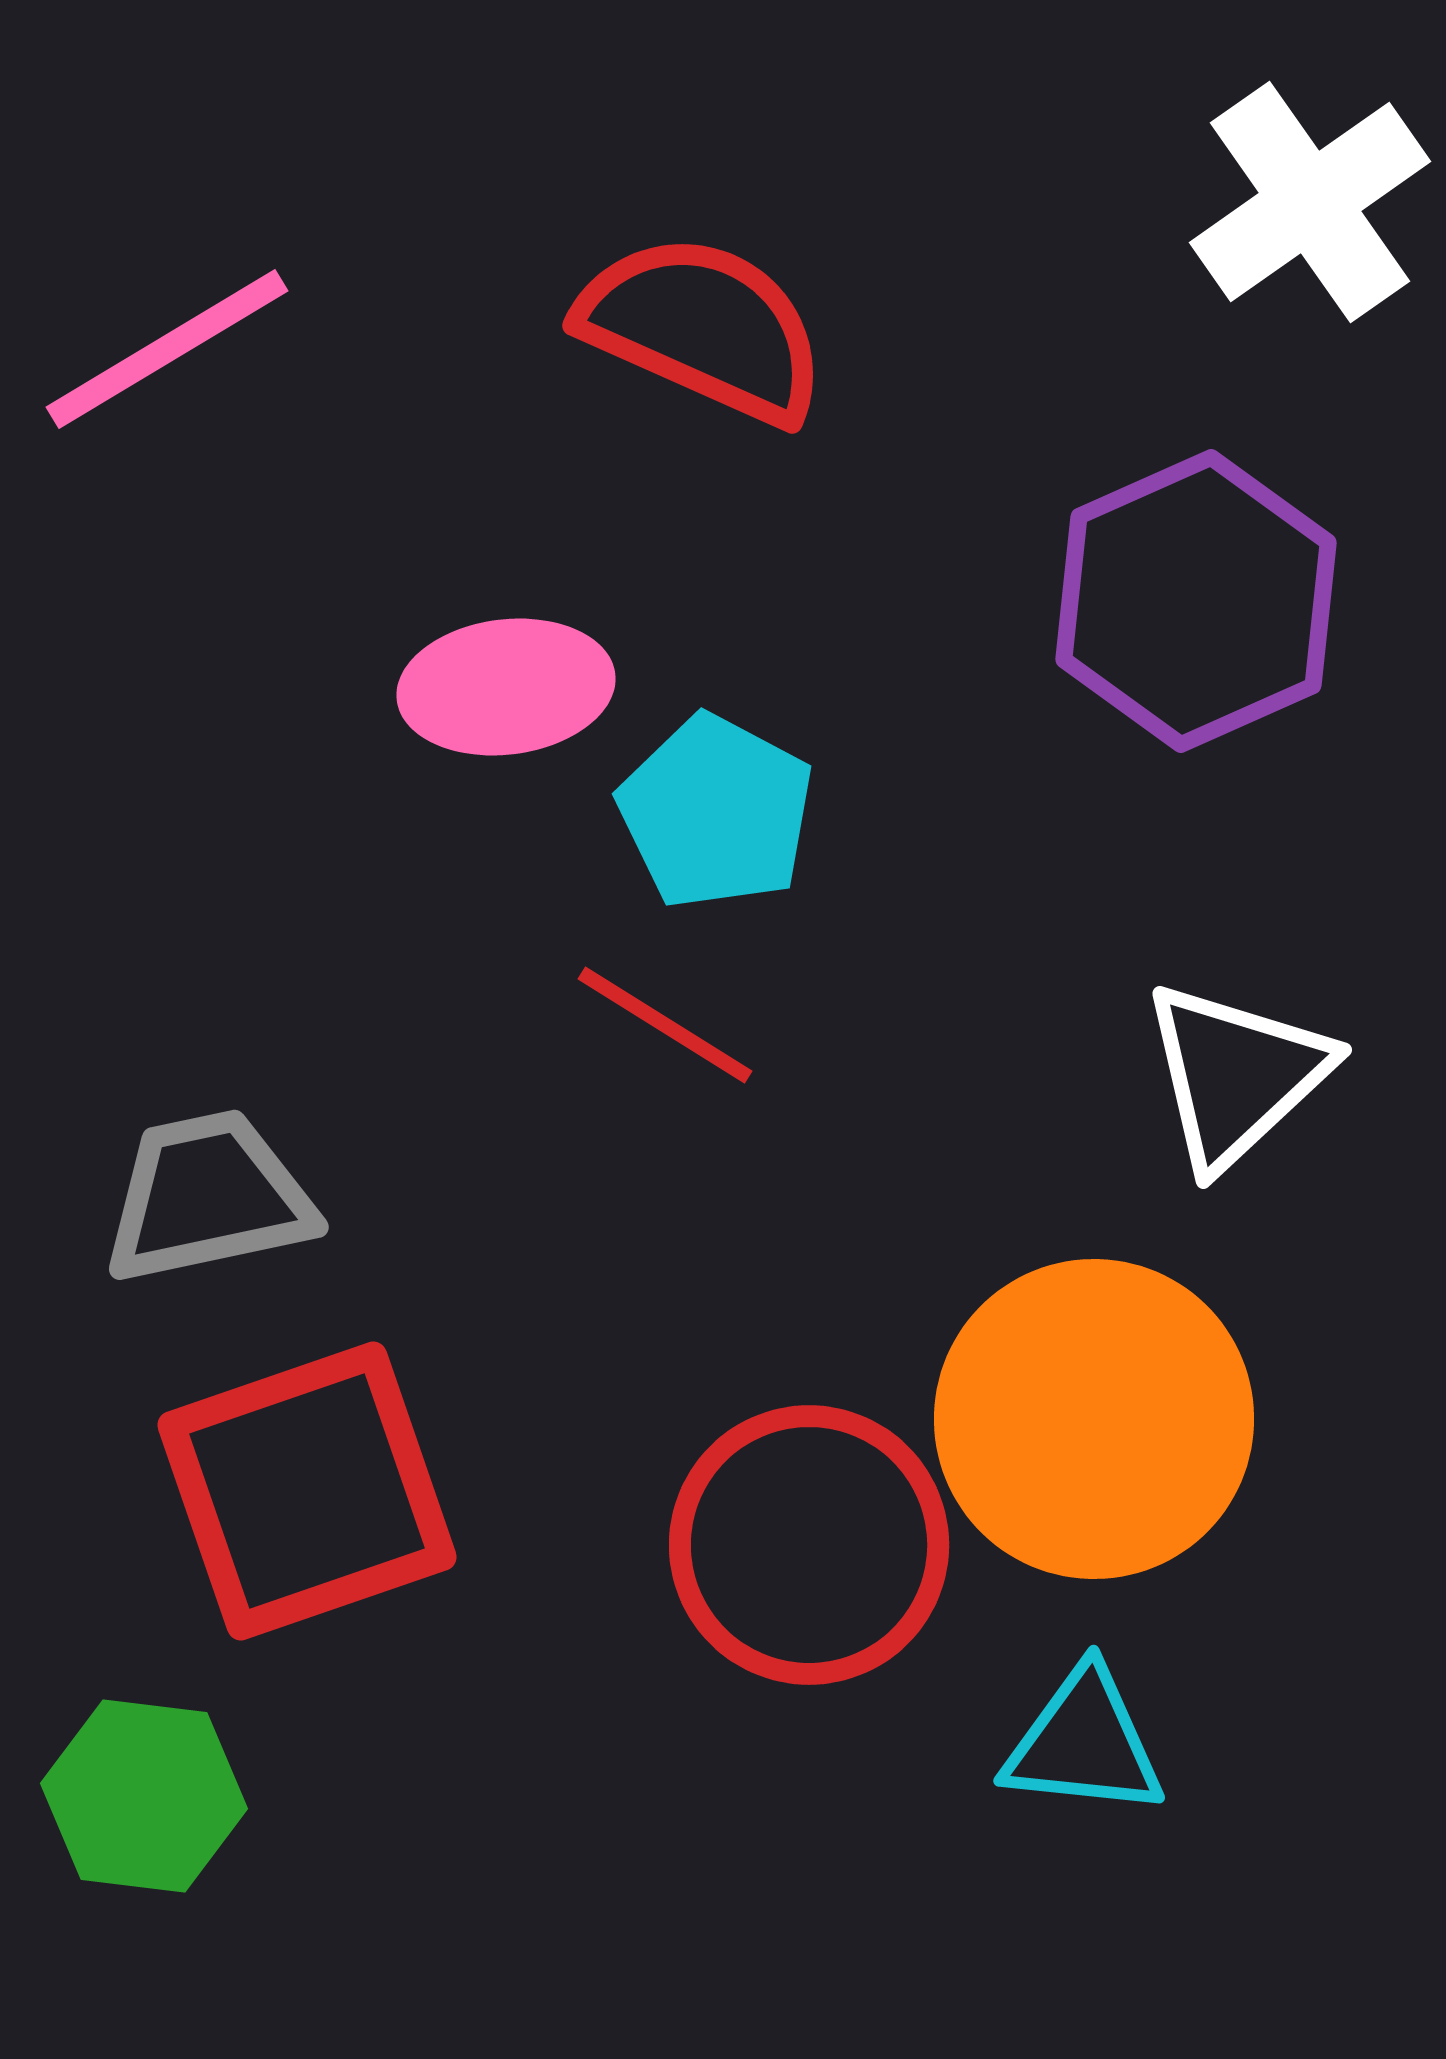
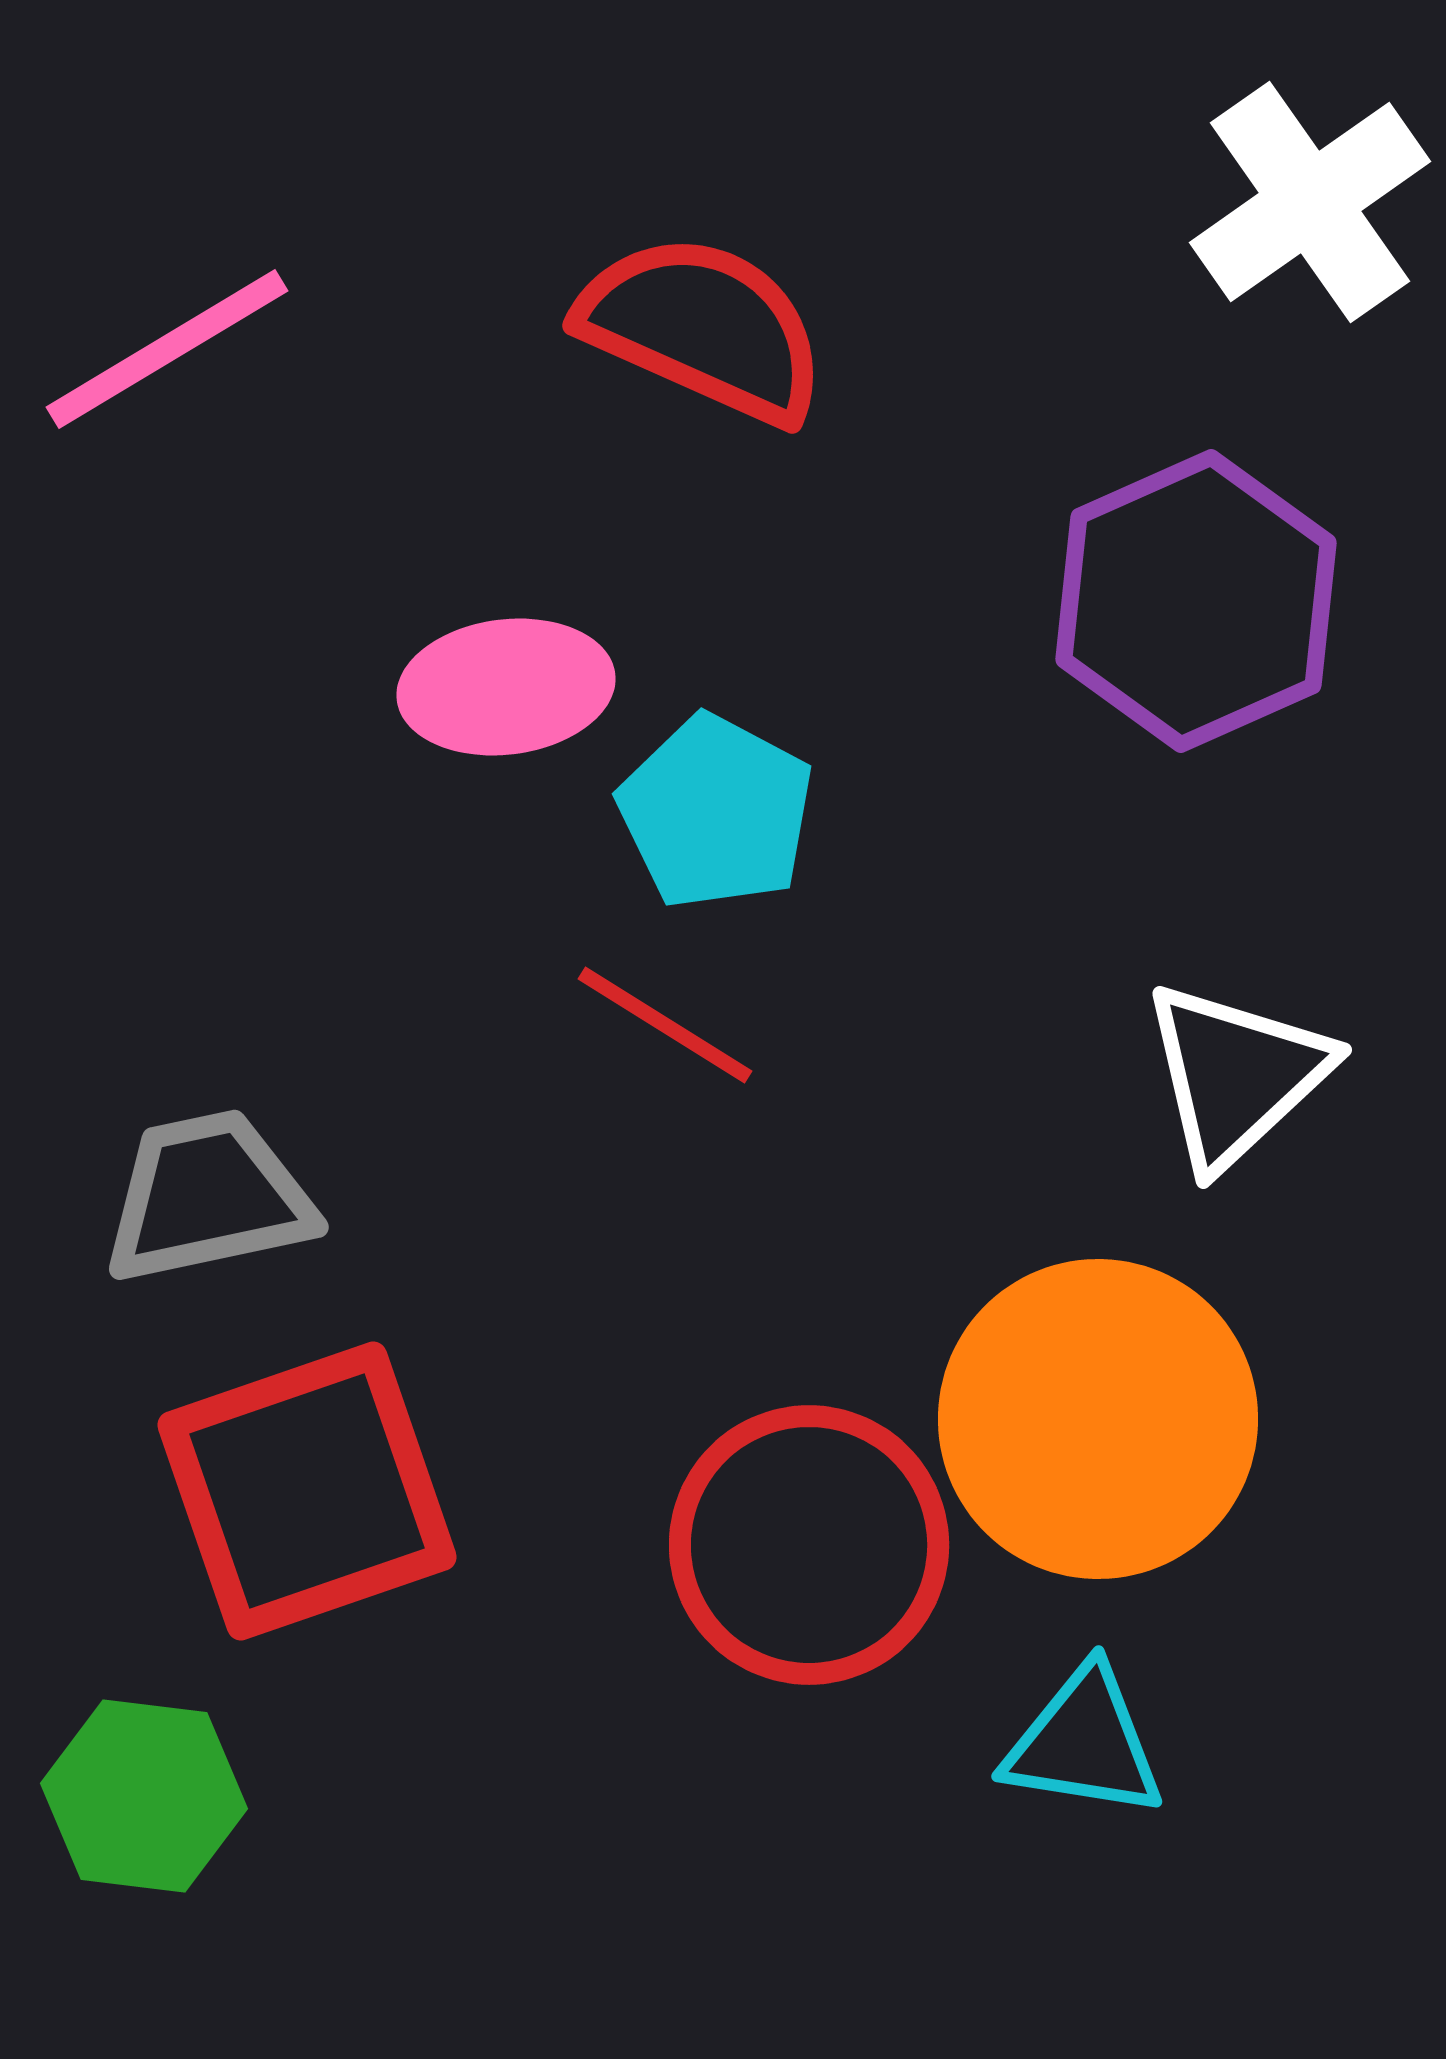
orange circle: moved 4 px right
cyan triangle: rotated 3 degrees clockwise
